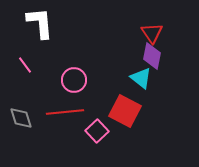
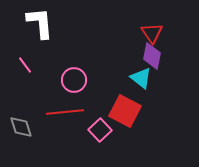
gray diamond: moved 9 px down
pink square: moved 3 px right, 1 px up
